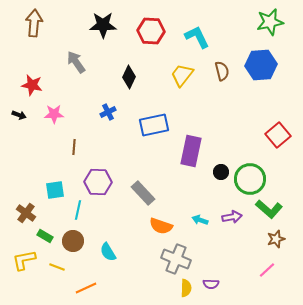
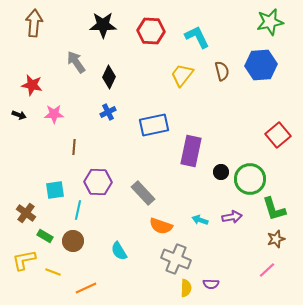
black diamond: moved 20 px left
green L-shape: moved 5 px right; rotated 32 degrees clockwise
cyan semicircle: moved 11 px right, 1 px up
yellow line: moved 4 px left, 5 px down
